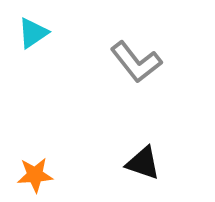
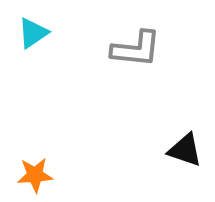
gray L-shape: moved 13 px up; rotated 46 degrees counterclockwise
black triangle: moved 42 px right, 13 px up
